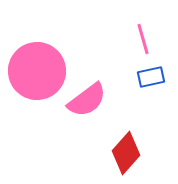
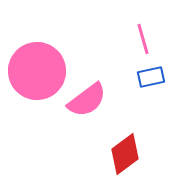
red diamond: moved 1 px left, 1 px down; rotated 12 degrees clockwise
